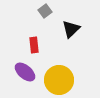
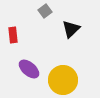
red rectangle: moved 21 px left, 10 px up
purple ellipse: moved 4 px right, 3 px up
yellow circle: moved 4 px right
